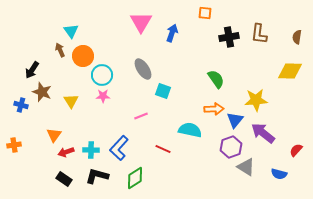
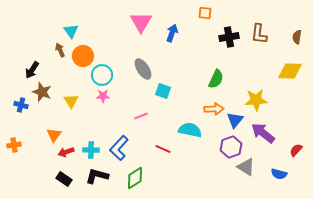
green semicircle: rotated 60 degrees clockwise
